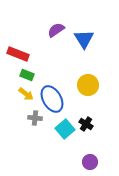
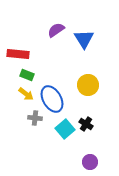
red rectangle: rotated 15 degrees counterclockwise
